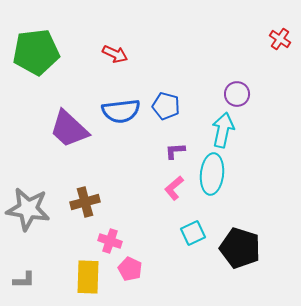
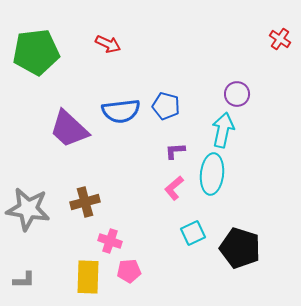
red arrow: moved 7 px left, 10 px up
pink pentagon: moved 1 px left, 2 px down; rotated 30 degrees counterclockwise
